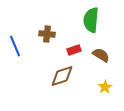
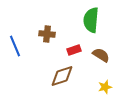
yellow star: rotated 16 degrees clockwise
